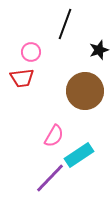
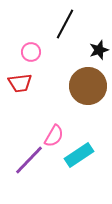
black line: rotated 8 degrees clockwise
red trapezoid: moved 2 px left, 5 px down
brown circle: moved 3 px right, 5 px up
purple line: moved 21 px left, 18 px up
